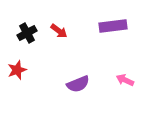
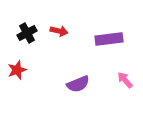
purple rectangle: moved 4 px left, 13 px down
red arrow: rotated 24 degrees counterclockwise
pink arrow: rotated 24 degrees clockwise
